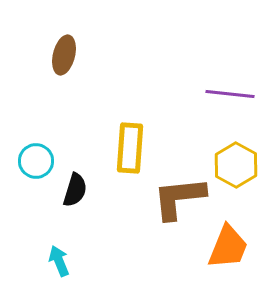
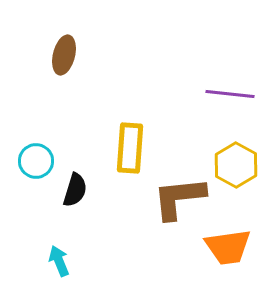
orange trapezoid: rotated 60 degrees clockwise
